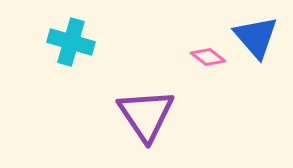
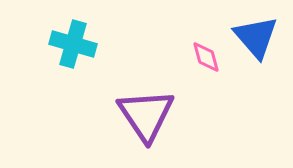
cyan cross: moved 2 px right, 2 px down
pink diamond: moved 2 px left; rotated 36 degrees clockwise
